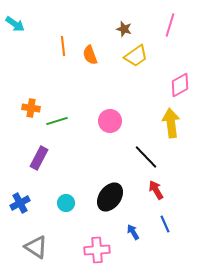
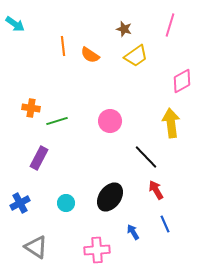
orange semicircle: rotated 36 degrees counterclockwise
pink diamond: moved 2 px right, 4 px up
